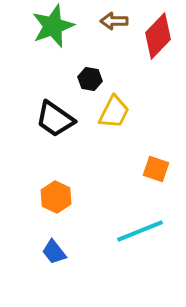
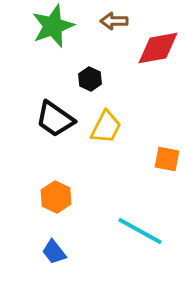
red diamond: moved 12 px down; rotated 36 degrees clockwise
black hexagon: rotated 15 degrees clockwise
yellow trapezoid: moved 8 px left, 15 px down
orange square: moved 11 px right, 10 px up; rotated 8 degrees counterclockwise
cyan line: rotated 51 degrees clockwise
